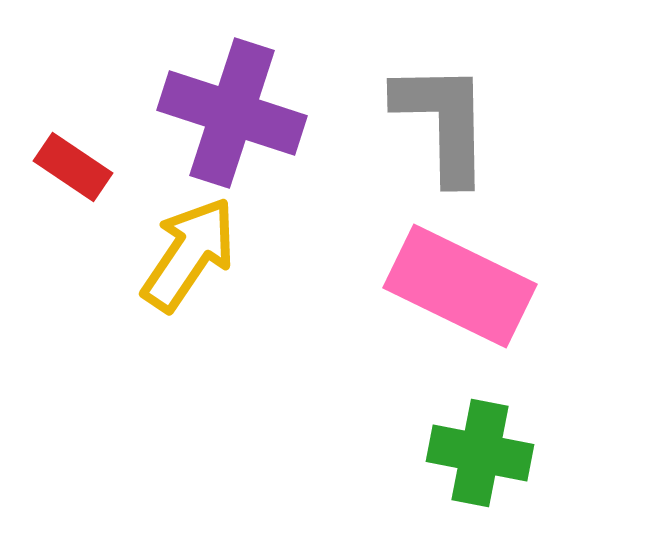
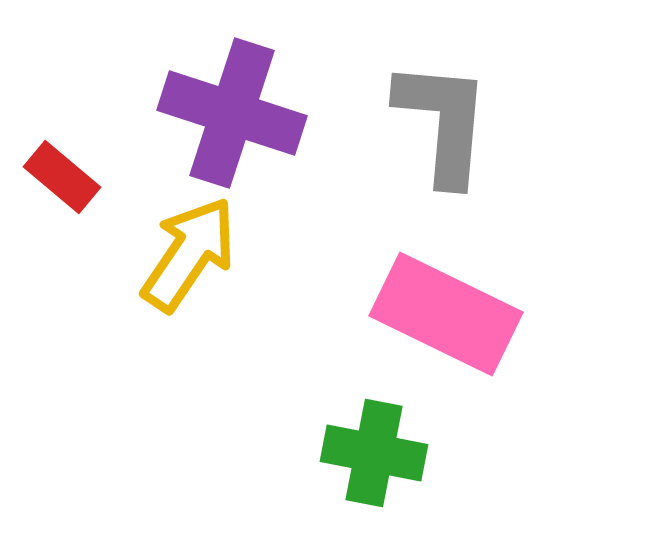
gray L-shape: rotated 6 degrees clockwise
red rectangle: moved 11 px left, 10 px down; rotated 6 degrees clockwise
pink rectangle: moved 14 px left, 28 px down
green cross: moved 106 px left
